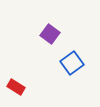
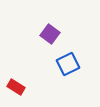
blue square: moved 4 px left, 1 px down; rotated 10 degrees clockwise
